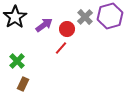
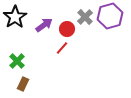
red line: moved 1 px right
